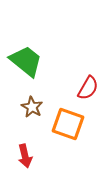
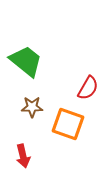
brown star: rotated 30 degrees counterclockwise
red arrow: moved 2 px left
